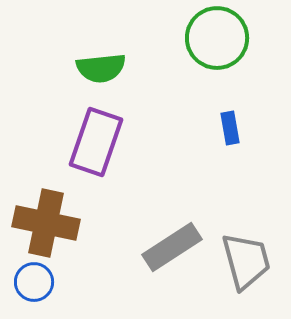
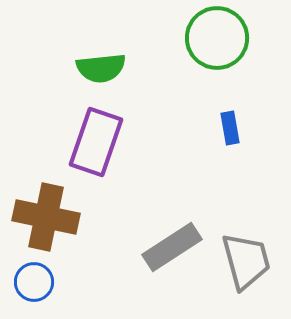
brown cross: moved 6 px up
